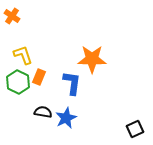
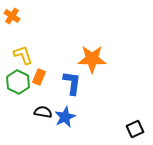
blue star: moved 1 px left, 1 px up
